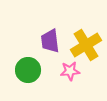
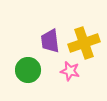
yellow cross: moved 2 px left, 2 px up; rotated 12 degrees clockwise
pink star: rotated 18 degrees clockwise
